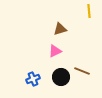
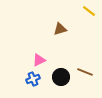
yellow line: rotated 48 degrees counterclockwise
pink triangle: moved 16 px left, 9 px down
brown line: moved 3 px right, 1 px down
